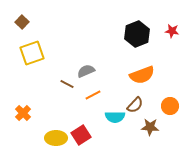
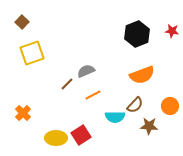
brown line: rotated 72 degrees counterclockwise
brown star: moved 1 px left, 1 px up
